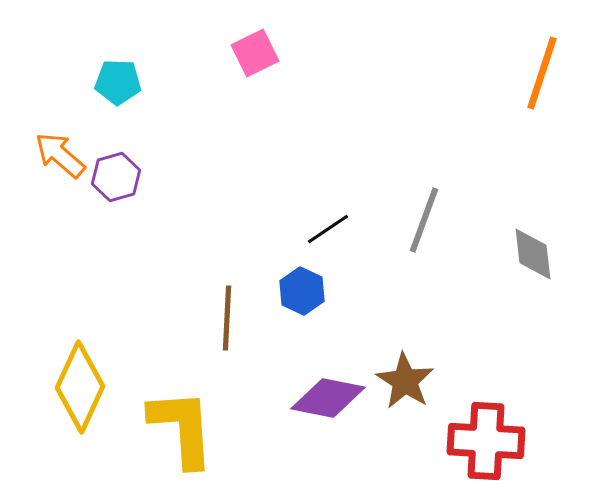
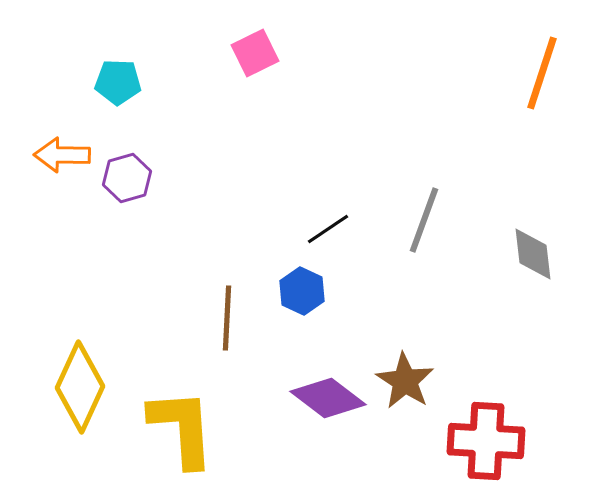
orange arrow: moved 2 px right; rotated 40 degrees counterclockwise
purple hexagon: moved 11 px right, 1 px down
purple diamond: rotated 26 degrees clockwise
